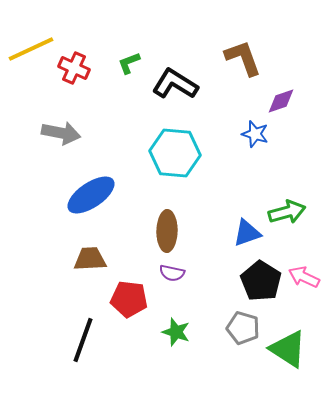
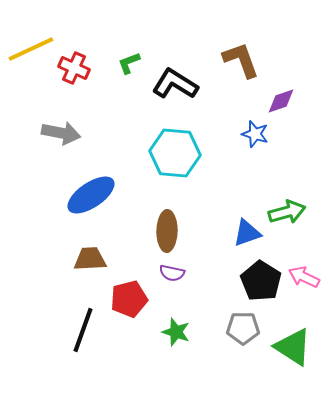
brown L-shape: moved 2 px left, 2 px down
red pentagon: rotated 21 degrees counterclockwise
gray pentagon: rotated 16 degrees counterclockwise
black line: moved 10 px up
green triangle: moved 5 px right, 2 px up
